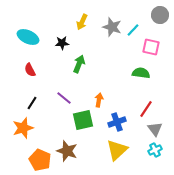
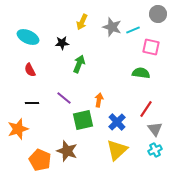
gray circle: moved 2 px left, 1 px up
cyan line: rotated 24 degrees clockwise
black line: rotated 56 degrees clockwise
blue cross: rotated 24 degrees counterclockwise
orange star: moved 5 px left, 1 px down
